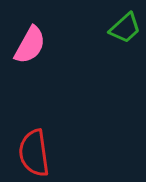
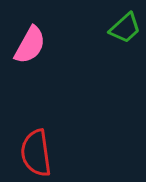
red semicircle: moved 2 px right
